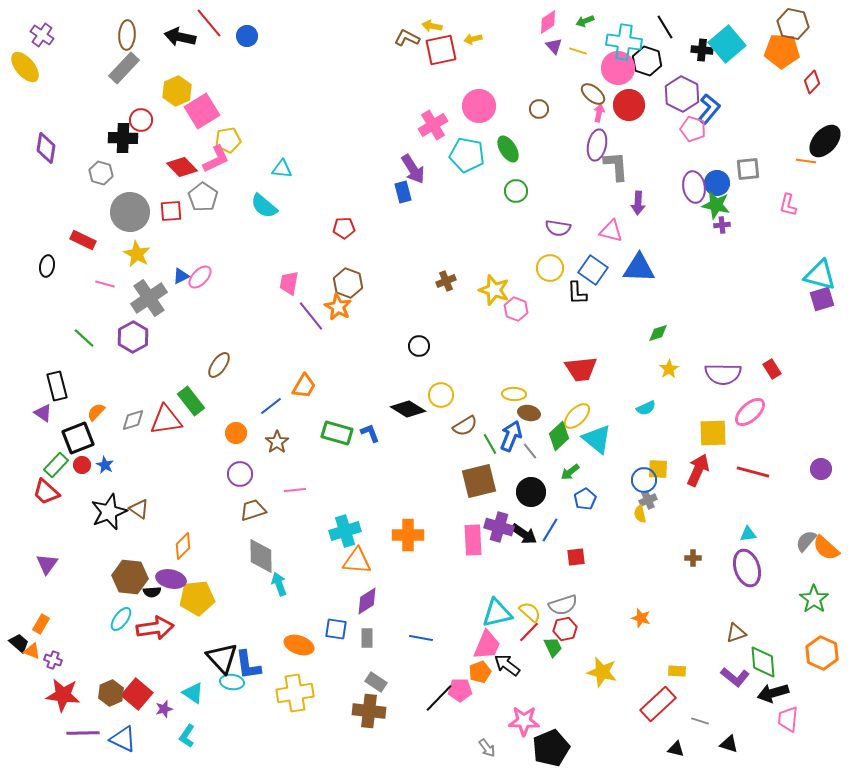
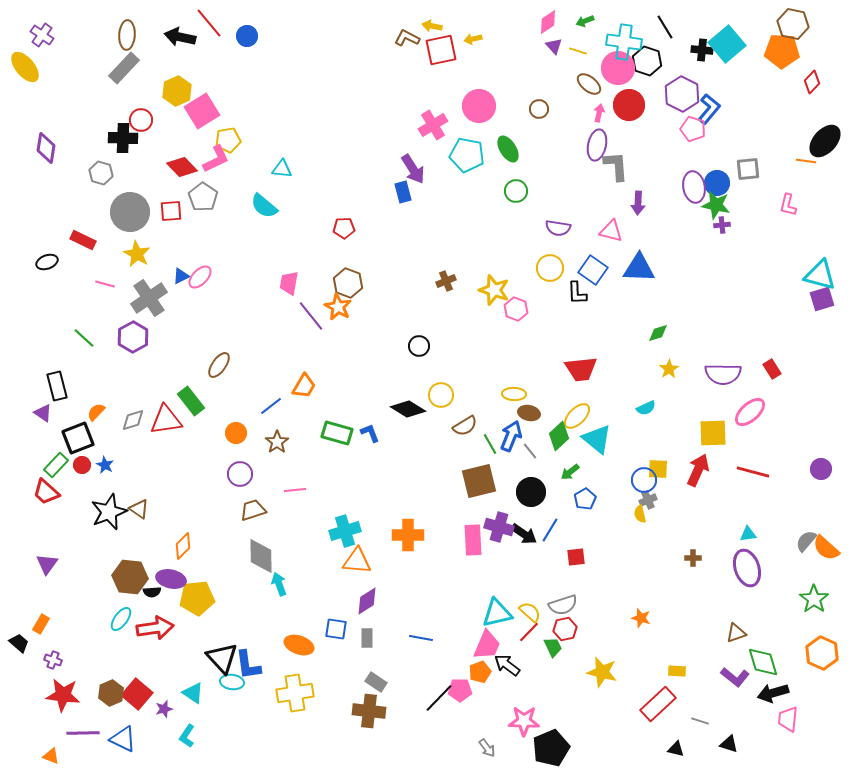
brown ellipse at (593, 94): moved 4 px left, 10 px up
black ellipse at (47, 266): moved 4 px up; rotated 60 degrees clockwise
orange triangle at (32, 651): moved 19 px right, 105 px down
green diamond at (763, 662): rotated 12 degrees counterclockwise
